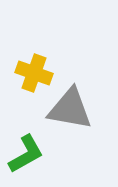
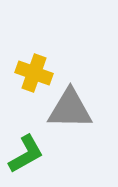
gray triangle: rotated 9 degrees counterclockwise
